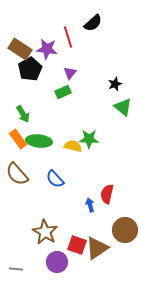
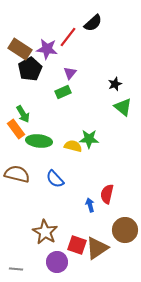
red line: rotated 55 degrees clockwise
orange rectangle: moved 2 px left, 10 px up
brown semicircle: rotated 145 degrees clockwise
